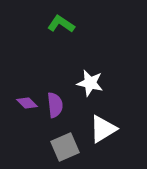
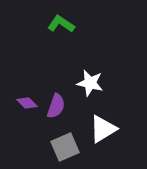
purple semicircle: moved 1 px right, 1 px down; rotated 25 degrees clockwise
